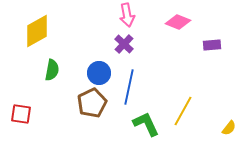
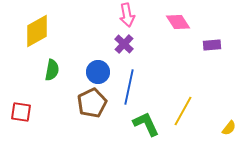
pink diamond: rotated 35 degrees clockwise
blue circle: moved 1 px left, 1 px up
red square: moved 2 px up
